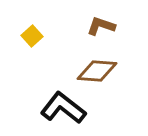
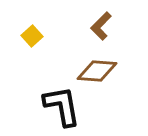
brown L-shape: rotated 64 degrees counterclockwise
black L-shape: moved 1 px left, 2 px up; rotated 42 degrees clockwise
